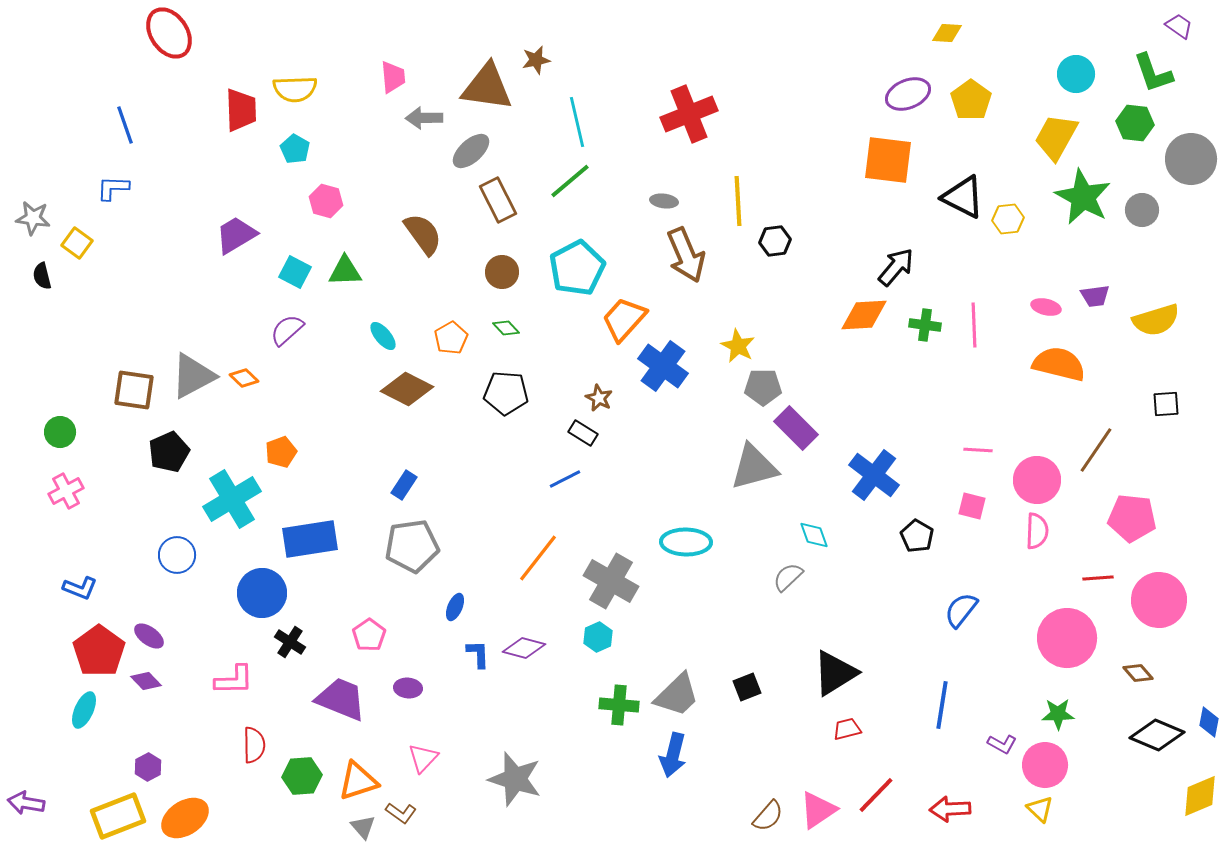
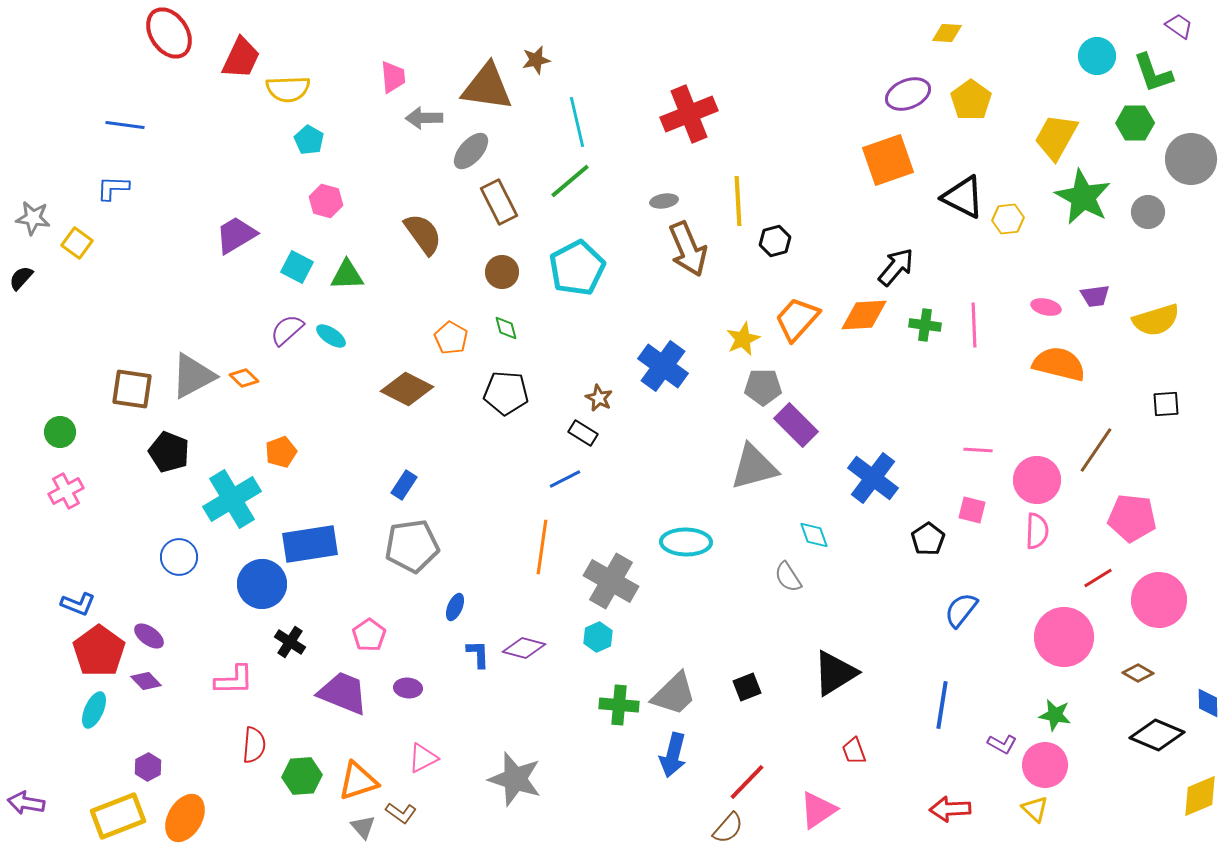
cyan circle at (1076, 74): moved 21 px right, 18 px up
yellow semicircle at (295, 89): moved 7 px left
red trapezoid at (241, 110): moved 52 px up; rotated 27 degrees clockwise
green hexagon at (1135, 123): rotated 6 degrees counterclockwise
blue line at (125, 125): rotated 63 degrees counterclockwise
cyan pentagon at (295, 149): moved 14 px right, 9 px up
gray ellipse at (471, 151): rotated 6 degrees counterclockwise
orange square at (888, 160): rotated 26 degrees counterclockwise
brown rectangle at (498, 200): moved 1 px right, 2 px down
gray ellipse at (664, 201): rotated 16 degrees counterclockwise
gray circle at (1142, 210): moved 6 px right, 2 px down
black hexagon at (775, 241): rotated 8 degrees counterclockwise
brown arrow at (686, 255): moved 2 px right, 6 px up
green triangle at (345, 271): moved 2 px right, 4 px down
cyan square at (295, 272): moved 2 px right, 5 px up
black semicircle at (42, 276): moved 21 px left, 2 px down; rotated 56 degrees clockwise
orange trapezoid at (624, 319): moved 173 px right
green diamond at (506, 328): rotated 28 degrees clockwise
cyan ellipse at (383, 336): moved 52 px left; rotated 16 degrees counterclockwise
orange pentagon at (451, 338): rotated 12 degrees counterclockwise
yellow star at (738, 346): moved 5 px right, 7 px up; rotated 20 degrees clockwise
brown square at (134, 390): moved 2 px left, 1 px up
purple rectangle at (796, 428): moved 3 px up
black pentagon at (169, 452): rotated 27 degrees counterclockwise
blue cross at (874, 475): moved 1 px left, 3 px down
pink square at (972, 506): moved 4 px down
black pentagon at (917, 536): moved 11 px right, 3 px down; rotated 8 degrees clockwise
blue rectangle at (310, 539): moved 5 px down
blue circle at (177, 555): moved 2 px right, 2 px down
orange line at (538, 558): moved 4 px right, 11 px up; rotated 30 degrees counterclockwise
gray semicircle at (788, 577): rotated 80 degrees counterclockwise
red line at (1098, 578): rotated 28 degrees counterclockwise
blue L-shape at (80, 588): moved 2 px left, 16 px down
blue circle at (262, 593): moved 9 px up
pink circle at (1067, 638): moved 3 px left, 1 px up
brown diamond at (1138, 673): rotated 20 degrees counterclockwise
gray trapezoid at (677, 695): moved 3 px left, 1 px up
purple trapezoid at (341, 699): moved 2 px right, 6 px up
cyan ellipse at (84, 710): moved 10 px right
green star at (1058, 714): moved 3 px left, 1 px down; rotated 12 degrees clockwise
blue diamond at (1209, 722): moved 1 px left, 19 px up; rotated 12 degrees counterclockwise
red trapezoid at (847, 729): moved 7 px right, 22 px down; rotated 96 degrees counterclockwise
red semicircle at (254, 745): rotated 6 degrees clockwise
pink triangle at (423, 758): rotated 20 degrees clockwise
red line at (876, 795): moved 129 px left, 13 px up
yellow triangle at (1040, 809): moved 5 px left
brown semicircle at (768, 816): moved 40 px left, 12 px down
orange ellipse at (185, 818): rotated 27 degrees counterclockwise
